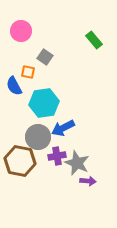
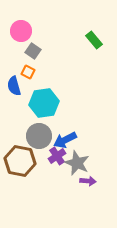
gray square: moved 12 px left, 6 px up
orange square: rotated 16 degrees clockwise
blue semicircle: rotated 12 degrees clockwise
blue arrow: moved 2 px right, 12 px down
gray circle: moved 1 px right, 1 px up
purple cross: rotated 24 degrees counterclockwise
